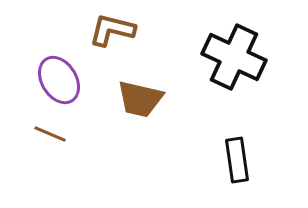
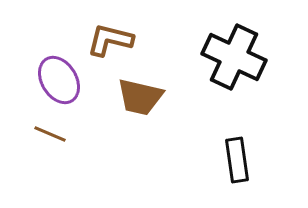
brown L-shape: moved 2 px left, 10 px down
brown trapezoid: moved 2 px up
